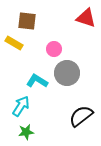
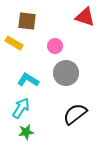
red triangle: moved 1 px left, 1 px up
pink circle: moved 1 px right, 3 px up
gray circle: moved 1 px left
cyan L-shape: moved 9 px left, 1 px up
cyan arrow: moved 2 px down
black semicircle: moved 6 px left, 2 px up
